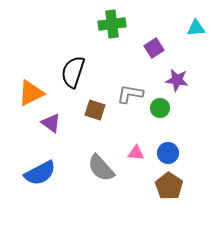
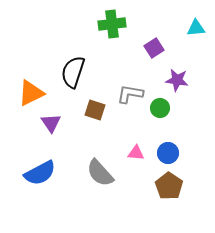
purple triangle: rotated 20 degrees clockwise
gray semicircle: moved 1 px left, 5 px down
